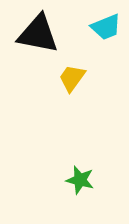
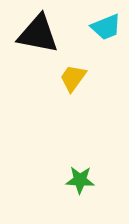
yellow trapezoid: moved 1 px right
green star: rotated 12 degrees counterclockwise
